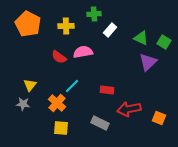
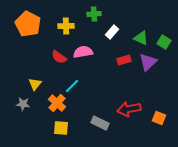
white rectangle: moved 2 px right, 2 px down
yellow triangle: moved 5 px right, 1 px up
red rectangle: moved 17 px right, 30 px up; rotated 24 degrees counterclockwise
